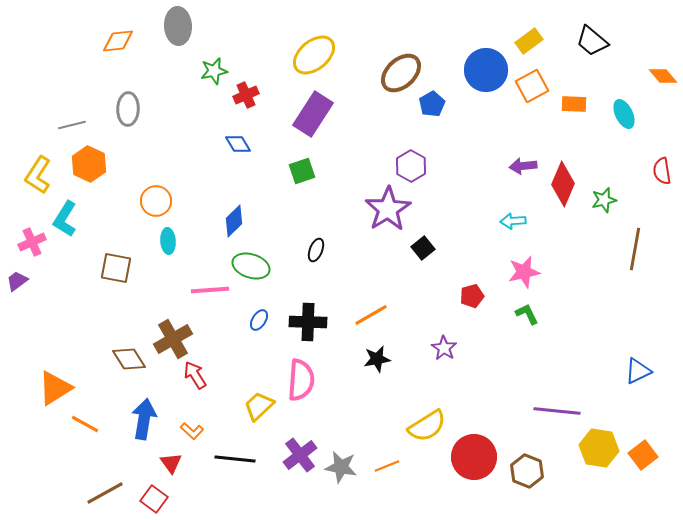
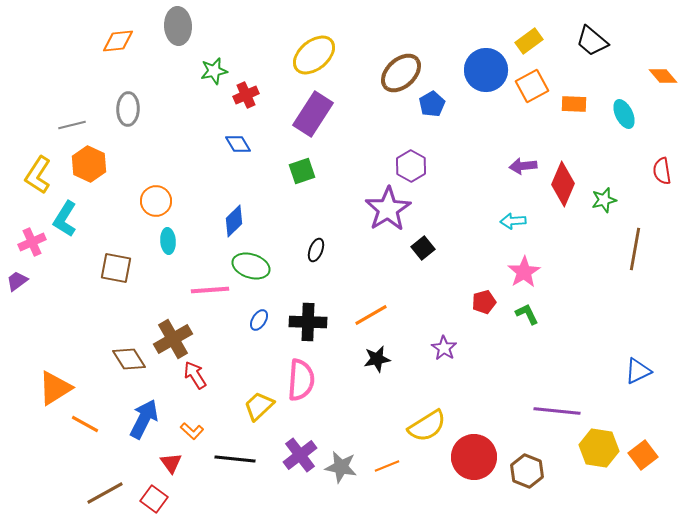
pink star at (524, 272): rotated 20 degrees counterclockwise
red pentagon at (472, 296): moved 12 px right, 6 px down
blue arrow at (144, 419): rotated 18 degrees clockwise
